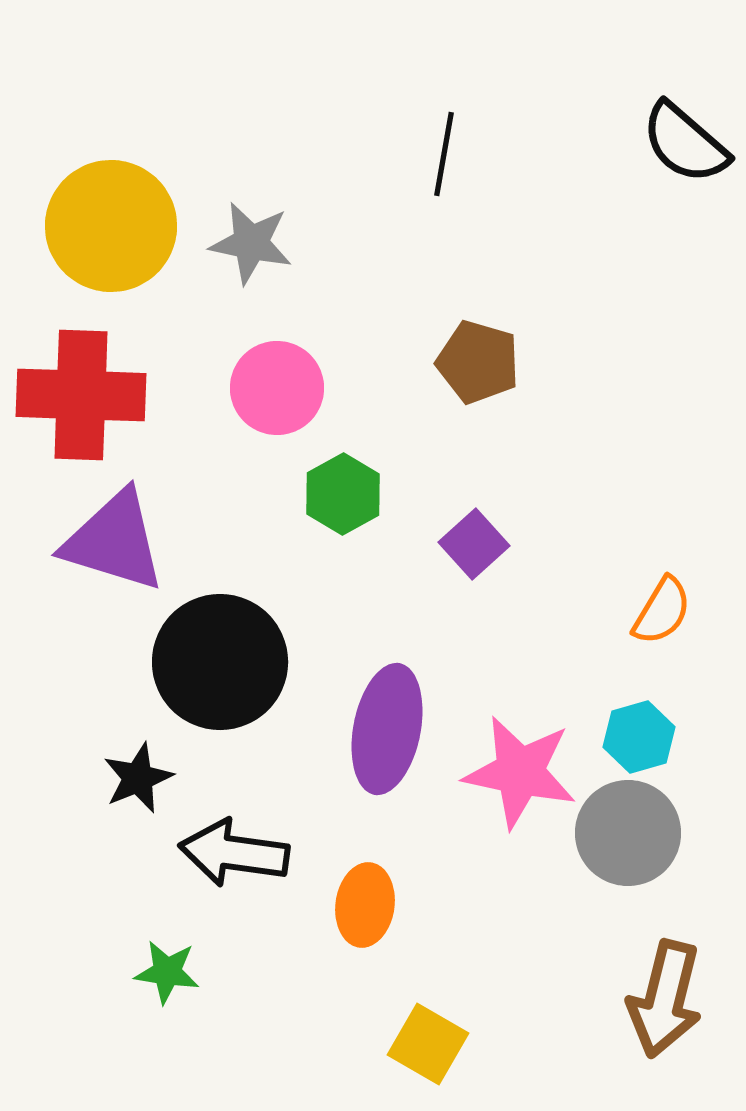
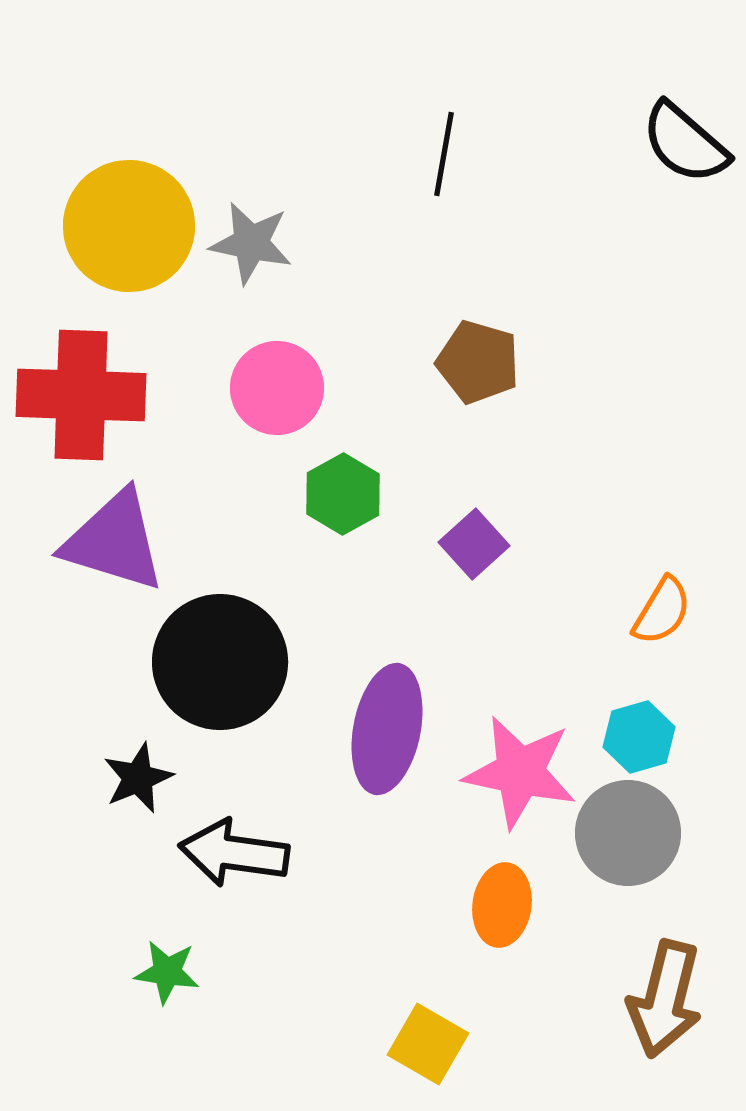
yellow circle: moved 18 px right
orange ellipse: moved 137 px right
